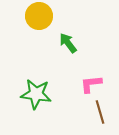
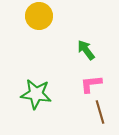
green arrow: moved 18 px right, 7 px down
